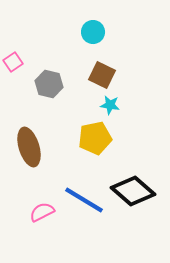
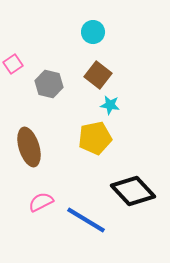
pink square: moved 2 px down
brown square: moved 4 px left; rotated 12 degrees clockwise
black diamond: rotated 6 degrees clockwise
blue line: moved 2 px right, 20 px down
pink semicircle: moved 1 px left, 10 px up
